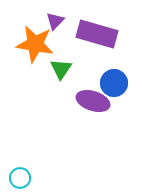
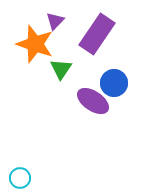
purple rectangle: rotated 72 degrees counterclockwise
orange star: rotated 9 degrees clockwise
purple ellipse: rotated 16 degrees clockwise
